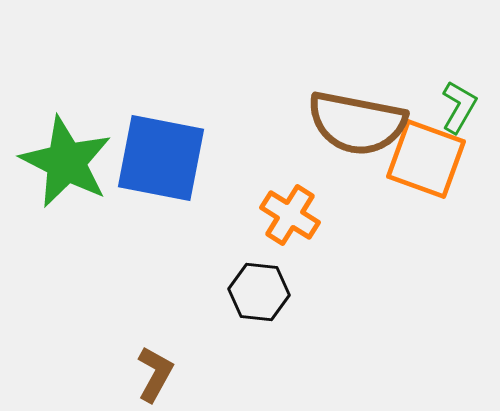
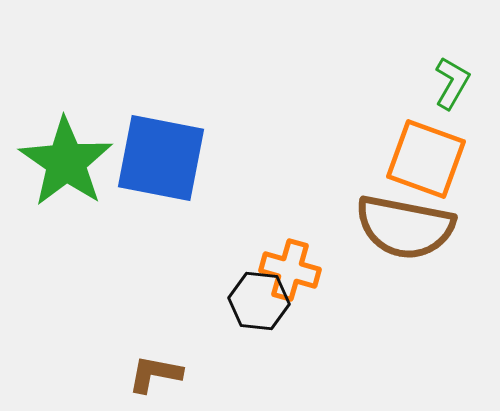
green L-shape: moved 7 px left, 24 px up
brown semicircle: moved 48 px right, 104 px down
green star: rotated 8 degrees clockwise
orange cross: moved 55 px down; rotated 16 degrees counterclockwise
black hexagon: moved 9 px down
brown L-shape: rotated 108 degrees counterclockwise
